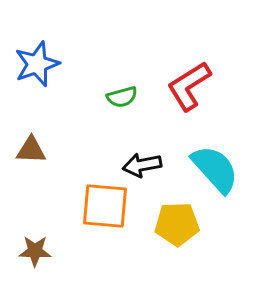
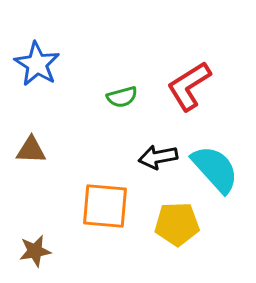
blue star: rotated 21 degrees counterclockwise
black arrow: moved 16 px right, 8 px up
brown star: rotated 12 degrees counterclockwise
